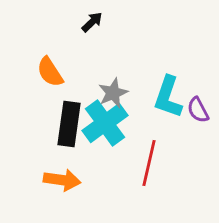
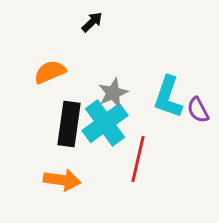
orange semicircle: rotated 100 degrees clockwise
red line: moved 11 px left, 4 px up
